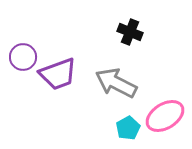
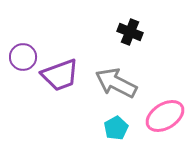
purple trapezoid: moved 2 px right, 1 px down
cyan pentagon: moved 12 px left
